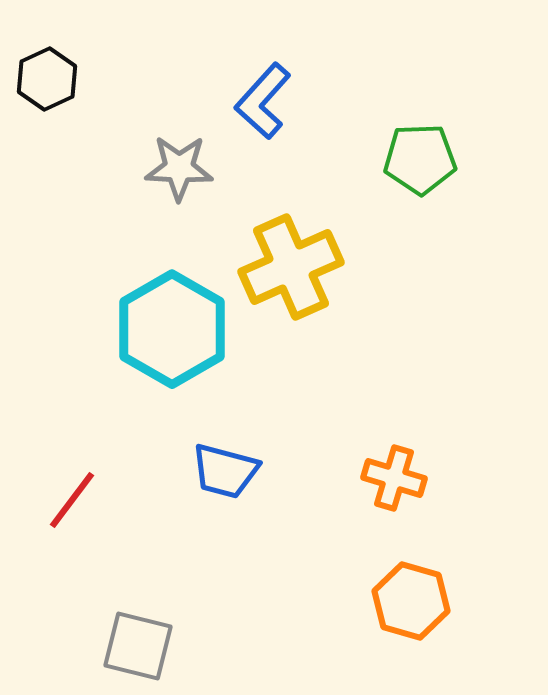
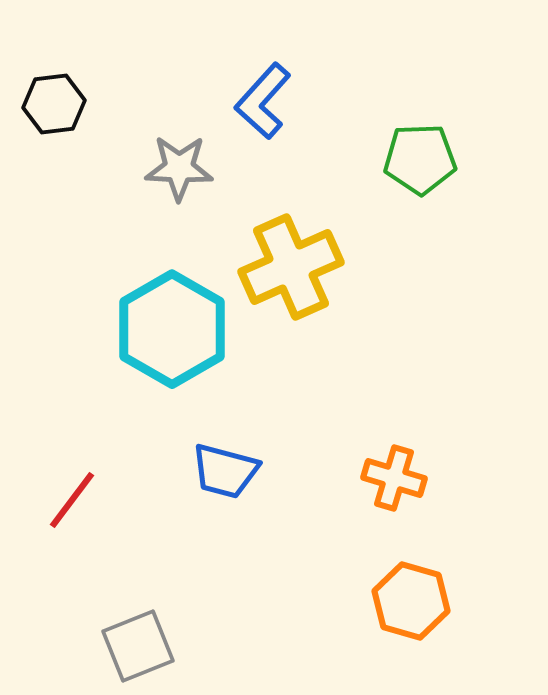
black hexagon: moved 7 px right, 25 px down; rotated 18 degrees clockwise
gray square: rotated 36 degrees counterclockwise
